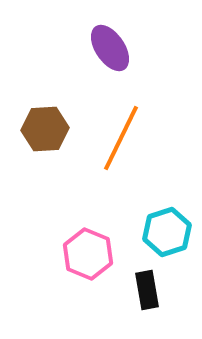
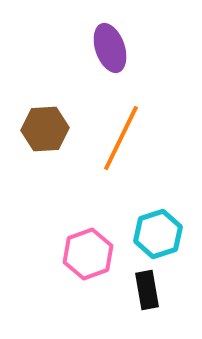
purple ellipse: rotated 15 degrees clockwise
cyan hexagon: moved 9 px left, 2 px down
pink hexagon: rotated 18 degrees clockwise
